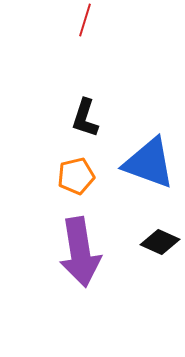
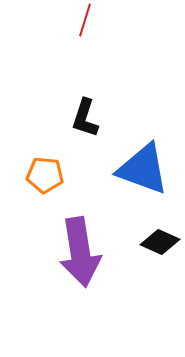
blue triangle: moved 6 px left, 6 px down
orange pentagon: moved 31 px left, 1 px up; rotated 18 degrees clockwise
